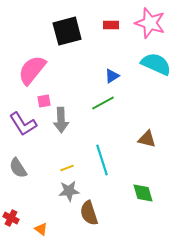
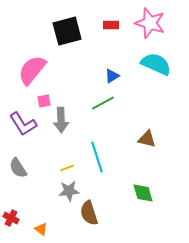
cyan line: moved 5 px left, 3 px up
